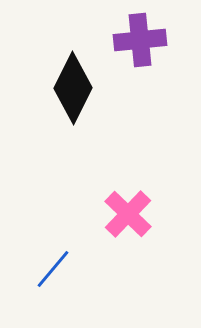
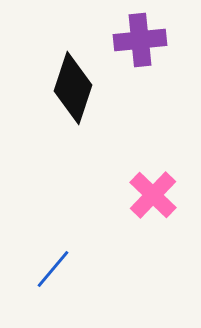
black diamond: rotated 8 degrees counterclockwise
pink cross: moved 25 px right, 19 px up
